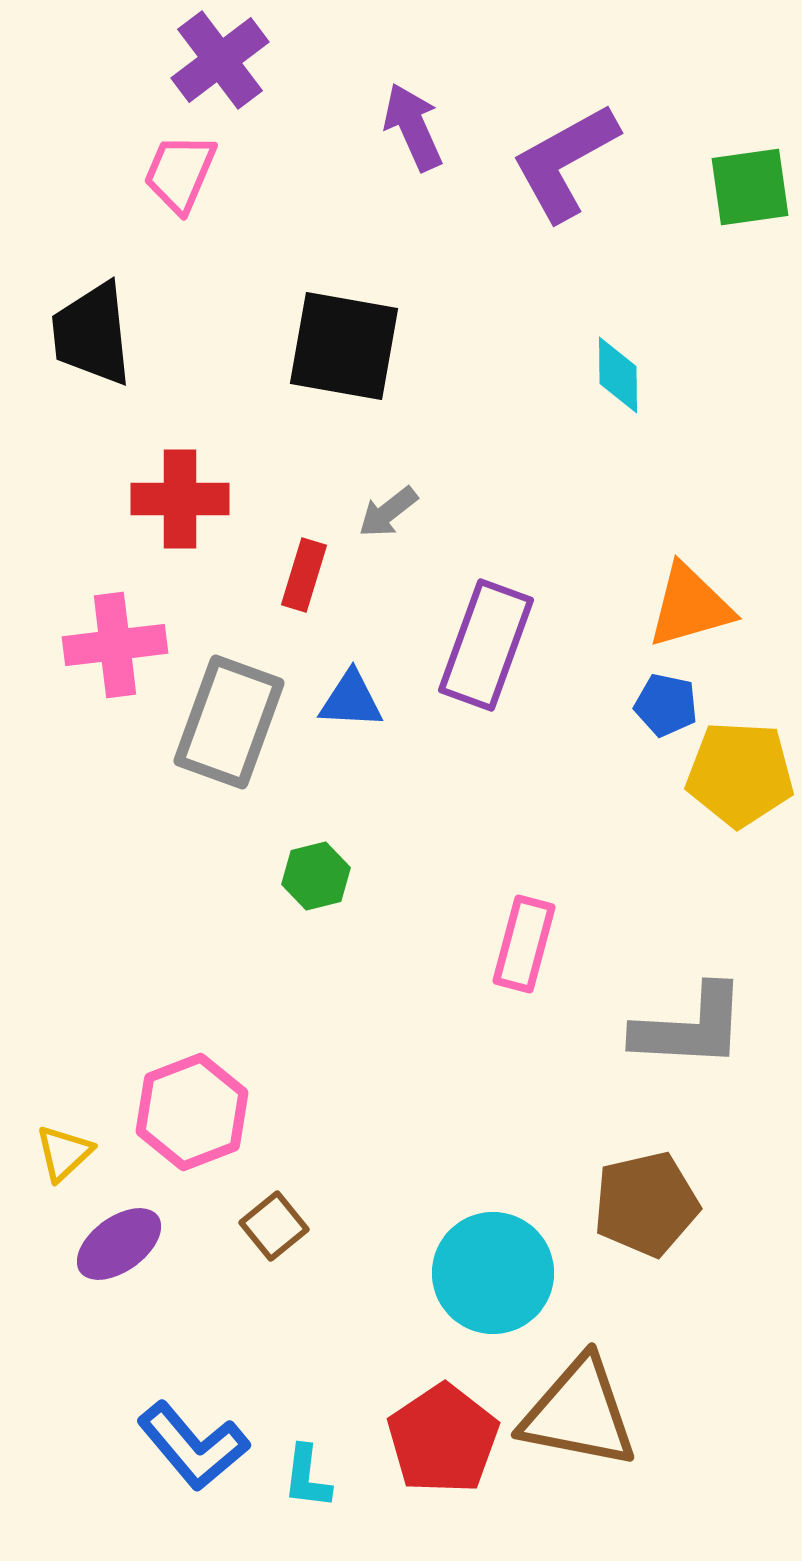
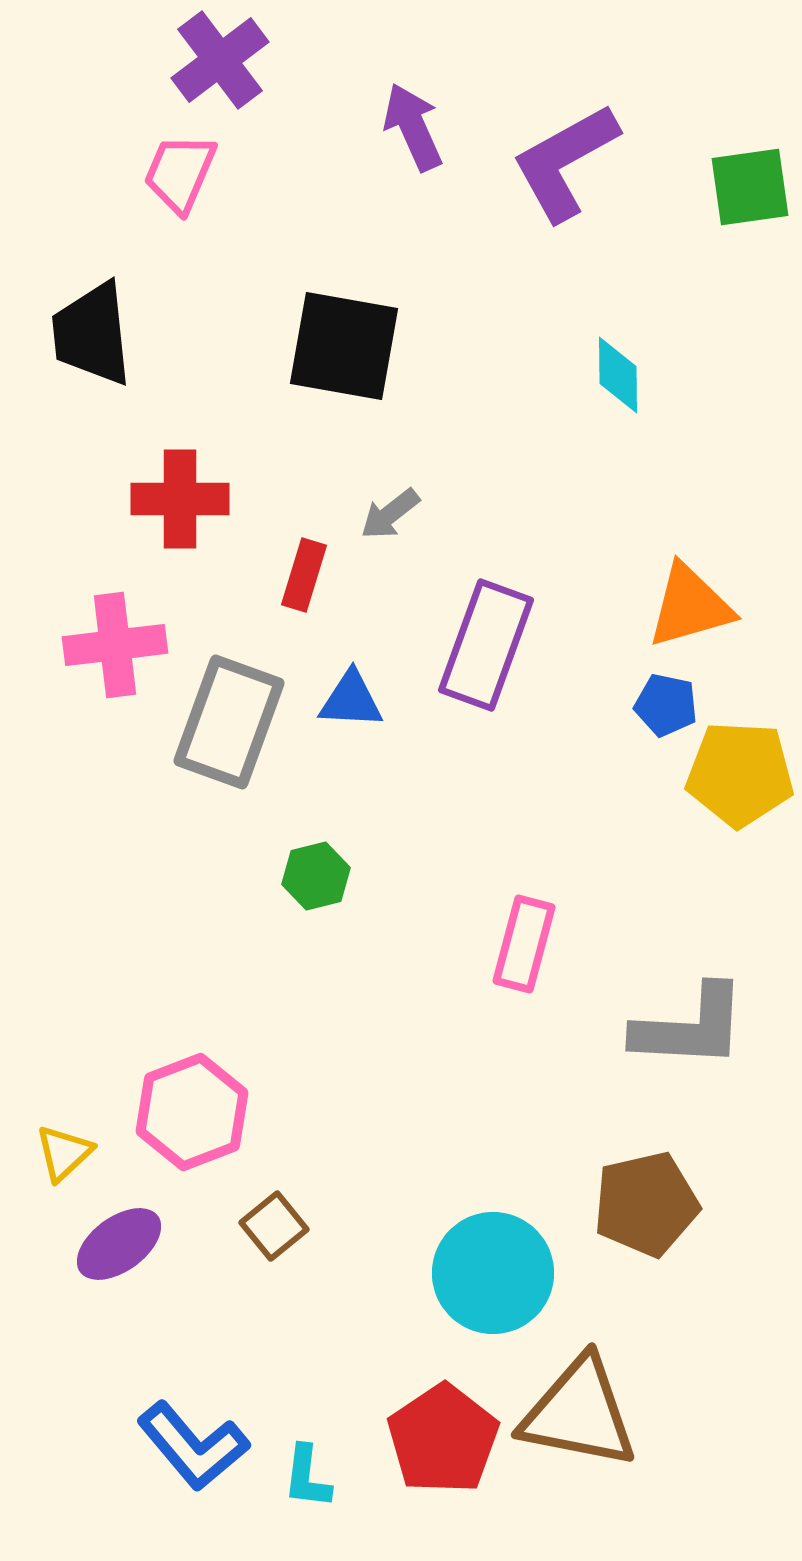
gray arrow: moved 2 px right, 2 px down
